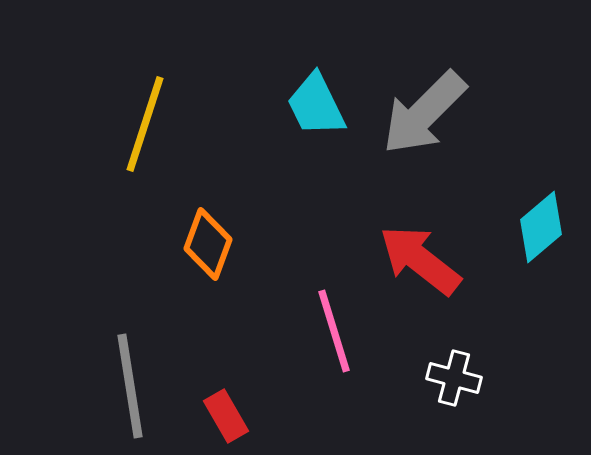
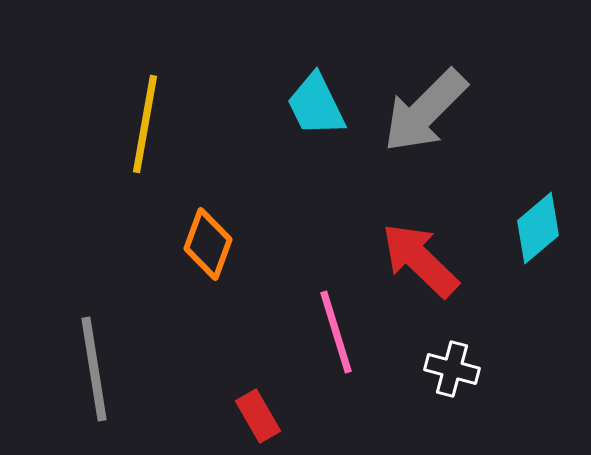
gray arrow: moved 1 px right, 2 px up
yellow line: rotated 8 degrees counterclockwise
cyan diamond: moved 3 px left, 1 px down
red arrow: rotated 6 degrees clockwise
pink line: moved 2 px right, 1 px down
white cross: moved 2 px left, 9 px up
gray line: moved 36 px left, 17 px up
red rectangle: moved 32 px right
